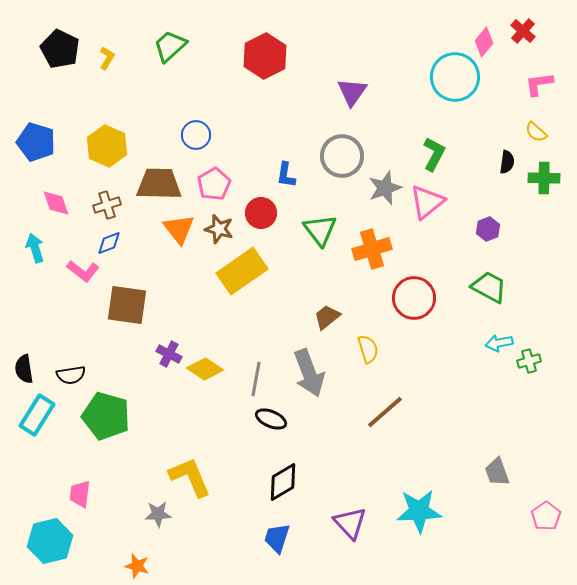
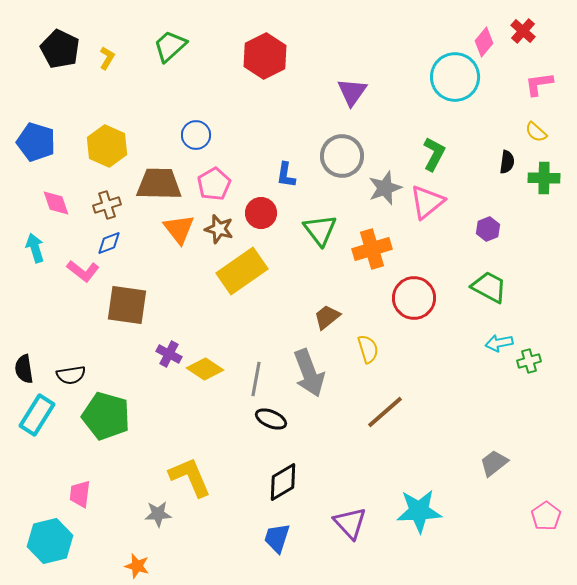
gray trapezoid at (497, 472): moved 3 px left, 9 px up; rotated 72 degrees clockwise
